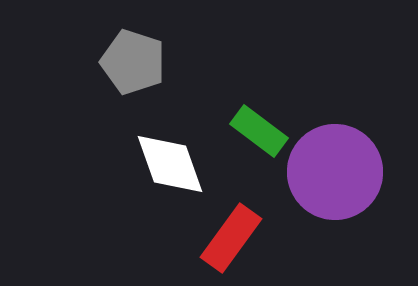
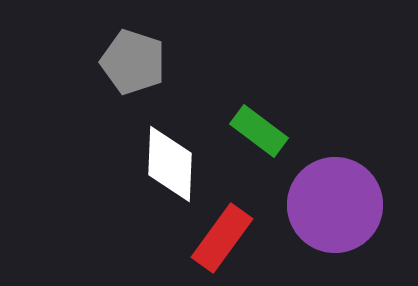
white diamond: rotated 22 degrees clockwise
purple circle: moved 33 px down
red rectangle: moved 9 px left
